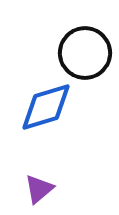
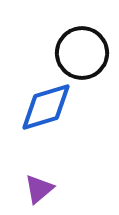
black circle: moved 3 px left
